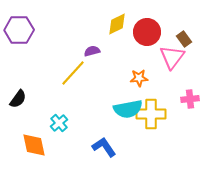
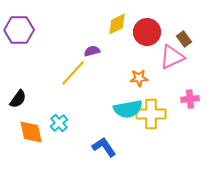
pink triangle: rotated 28 degrees clockwise
orange diamond: moved 3 px left, 13 px up
